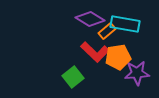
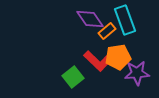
purple diamond: rotated 24 degrees clockwise
cyan rectangle: moved 4 px up; rotated 60 degrees clockwise
red L-shape: moved 3 px right, 9 px down
